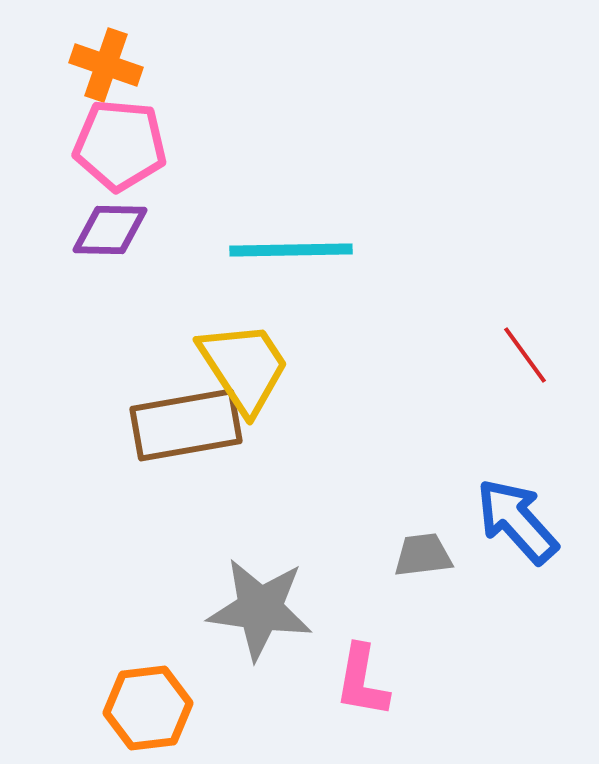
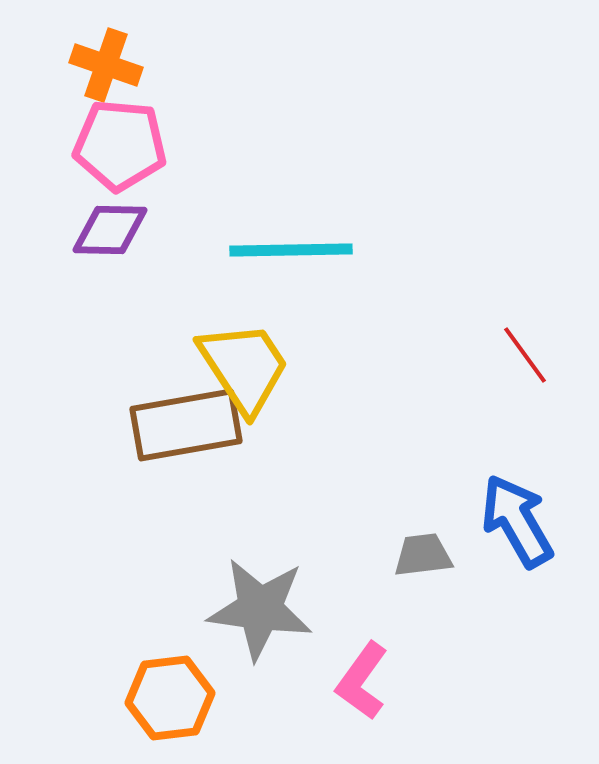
blue arrow: rotated 12 degrees clockwise
pink L-shape: rotated 26 degrees clockwise
orange hexagon: moved 22 px right, 10 px up
